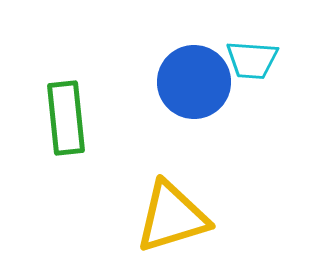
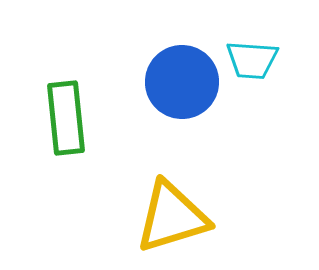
blue circle: moved 12 px left
